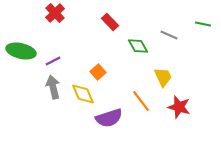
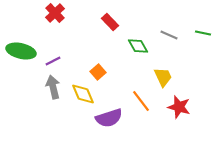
green line: moved 9 px down
